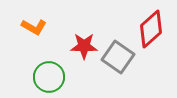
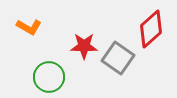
orange L-shape: moved 5 px left
gray square: moved 1 px down
